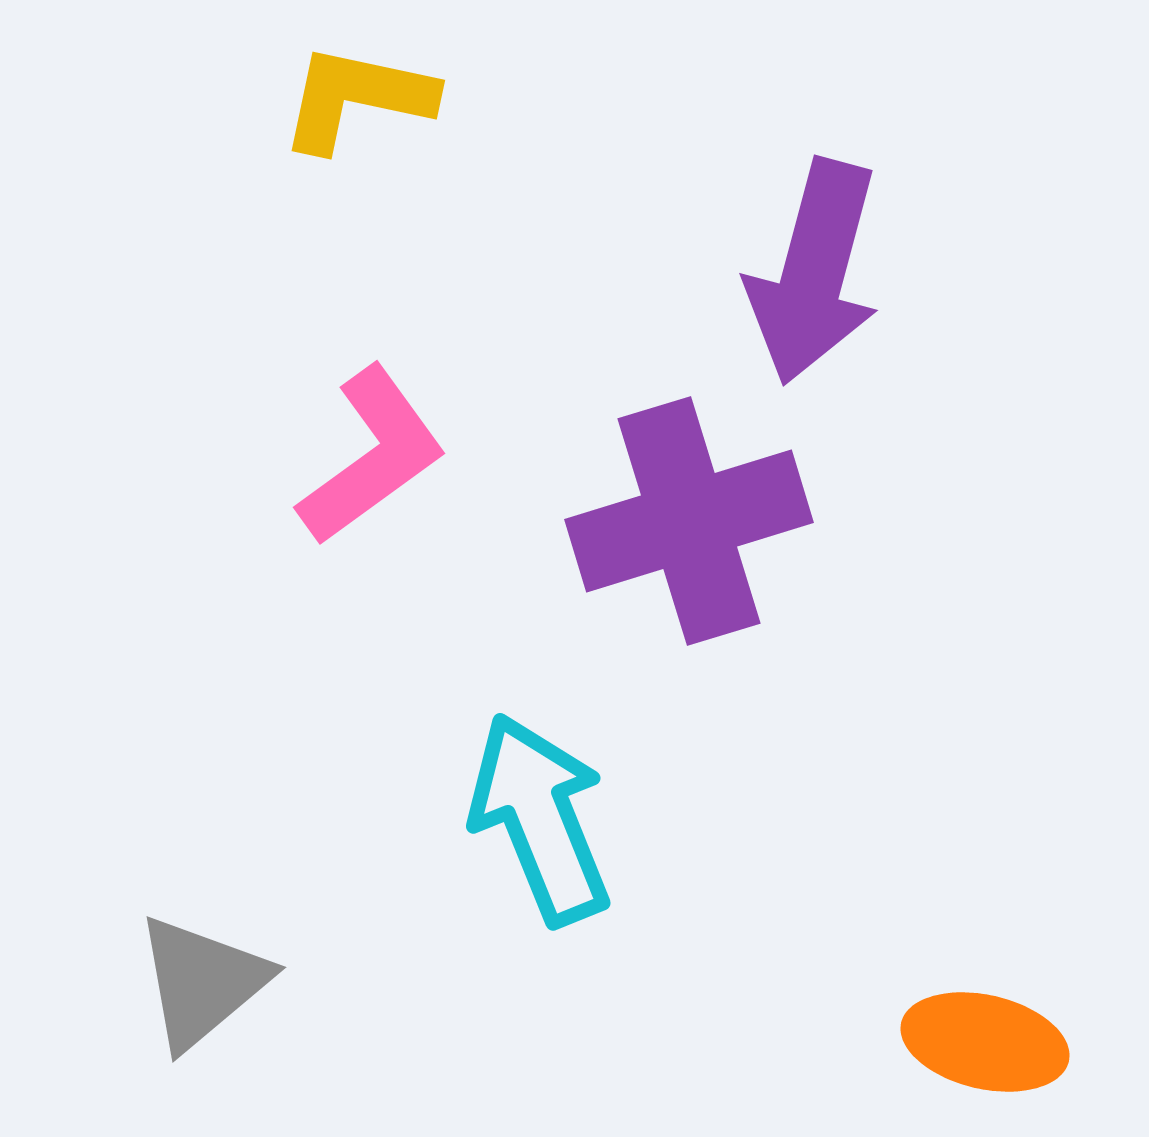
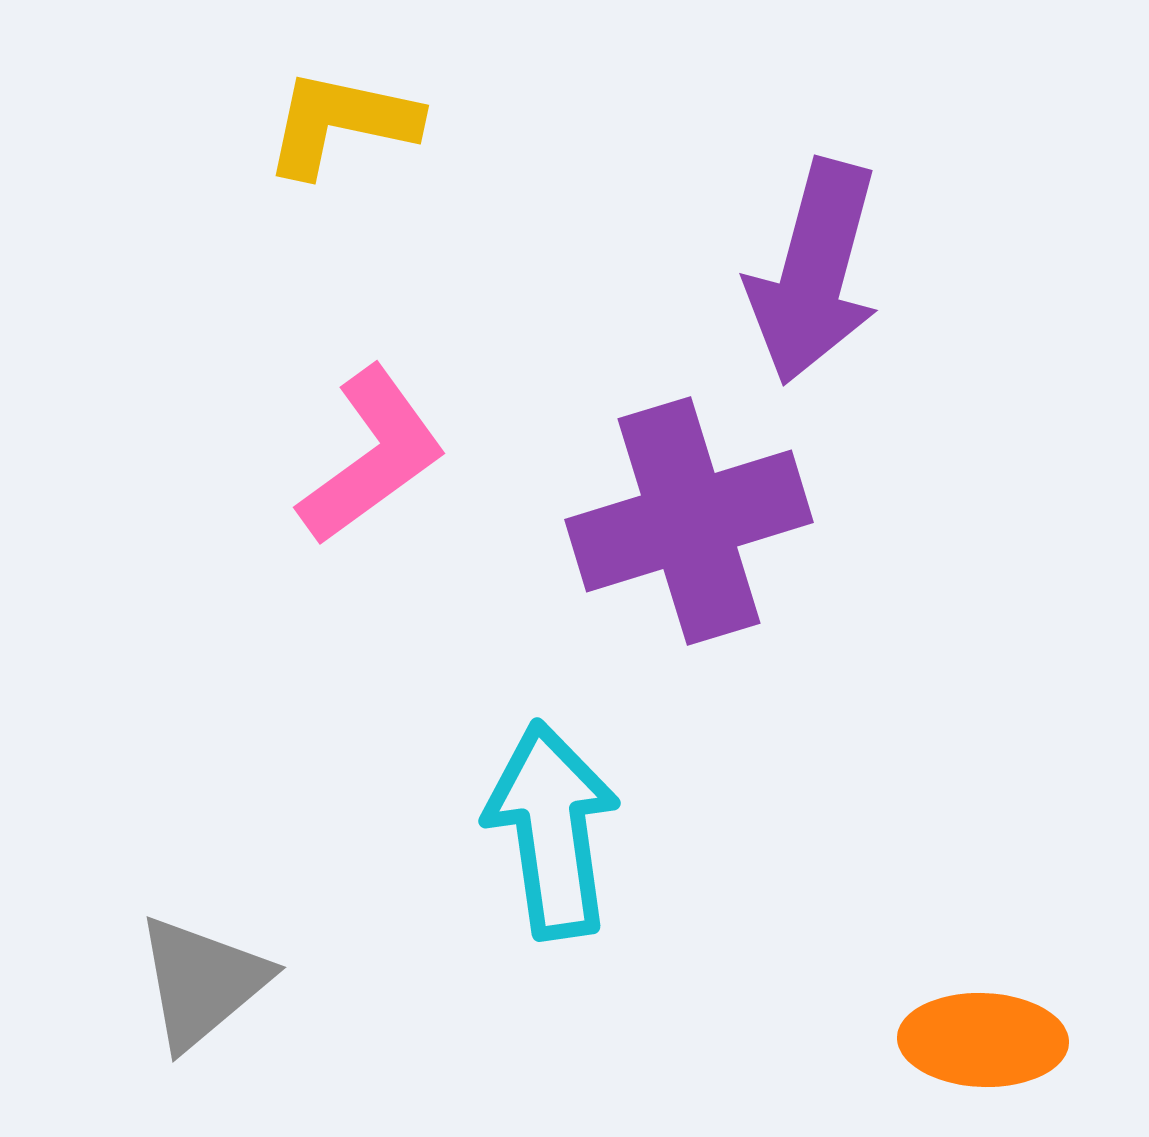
yellow L-shape: moved 16 px left, 25 px down
cyan arrow: moved 12 px right, 11 px down; rotated 14 degrees clockwise
orange ellipse: moved 2 px left, 2 px up; rotated 11 degrees counterclockwise
